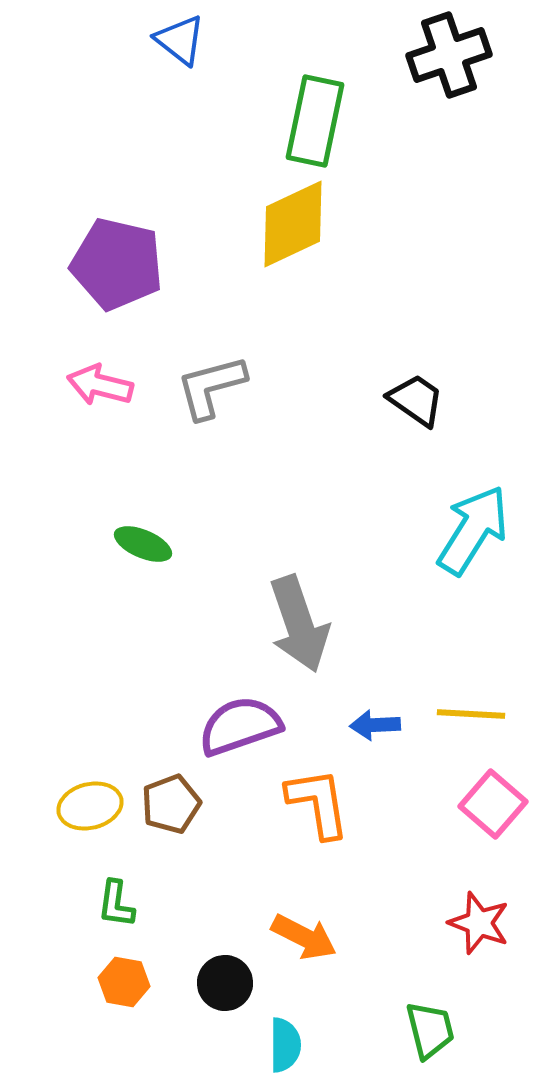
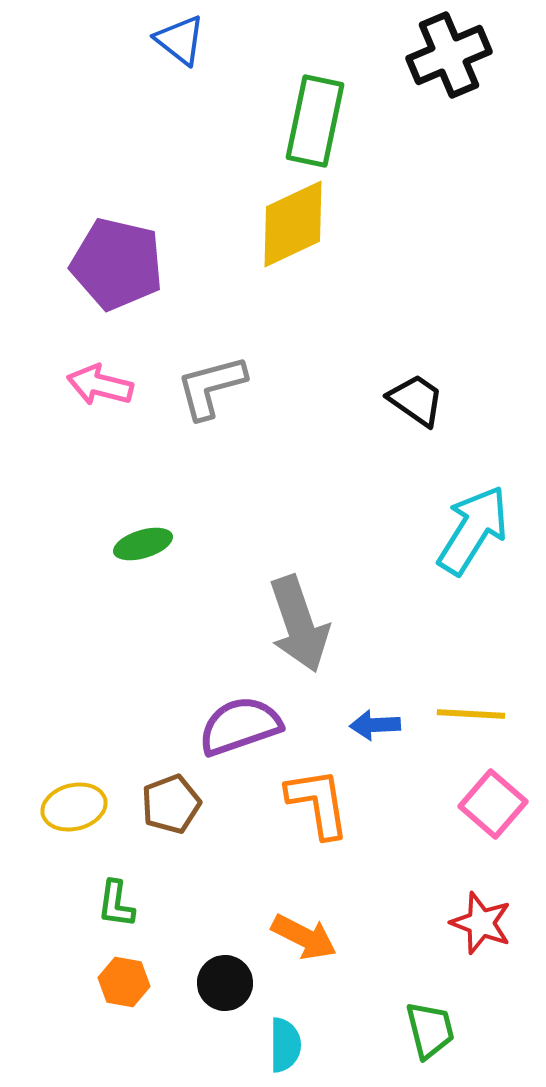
black cross: rotated 4 degrees counterclockwise
green ellipse: rotated 40 degrees counterclockwise
yellow ellipse: moved 16 px left, 1 px down
red star: moved 2 px right
